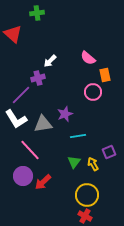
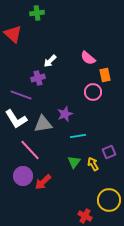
purple line: rotated 65 degrees clockwise
yellow circle: moved 22 px right, 5 px down
